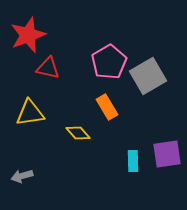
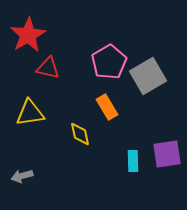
red star: rotated 9 degrees counterclockwise
yellow diamond: moved 2 px right, 1 px down; rotated 30 degrees clockwise
